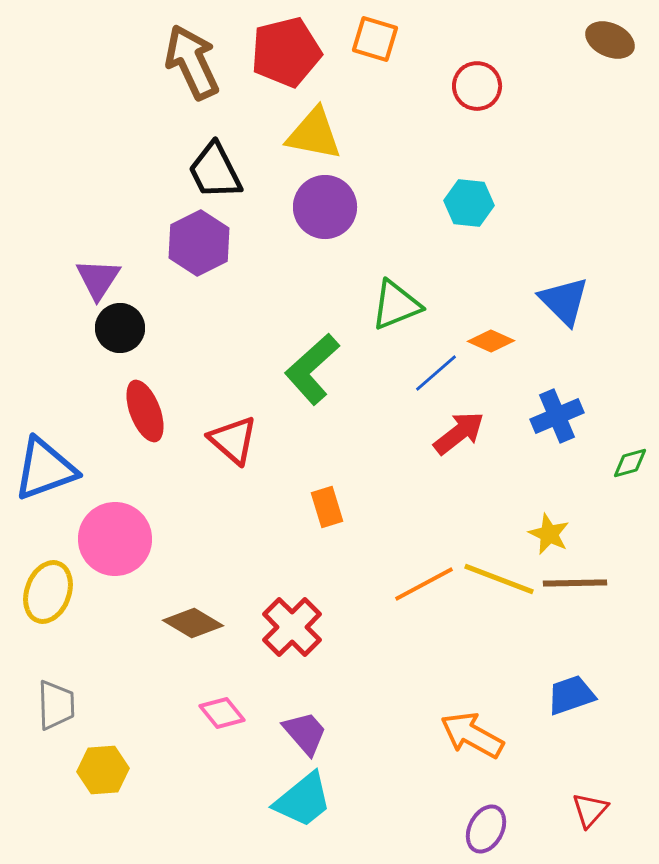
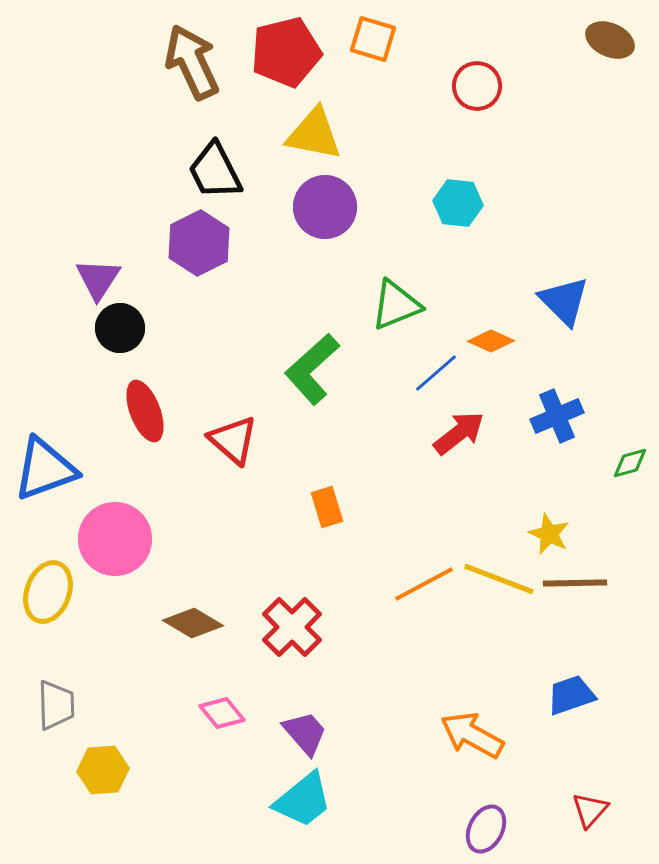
orange square at (375, 39): moved 2 px left
cyan hexagon at (469, 203): moved 11 px left
